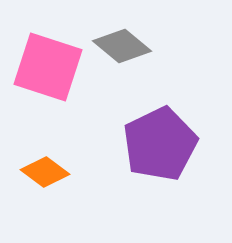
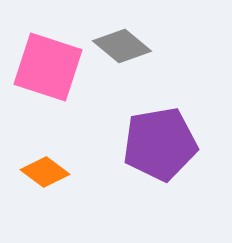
purple pentagon: rotated 16 degrees clockwise
